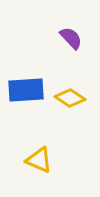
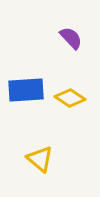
yellow triangle: moved 1 px right, 1 px up; rotated 16 degrees clockwise
